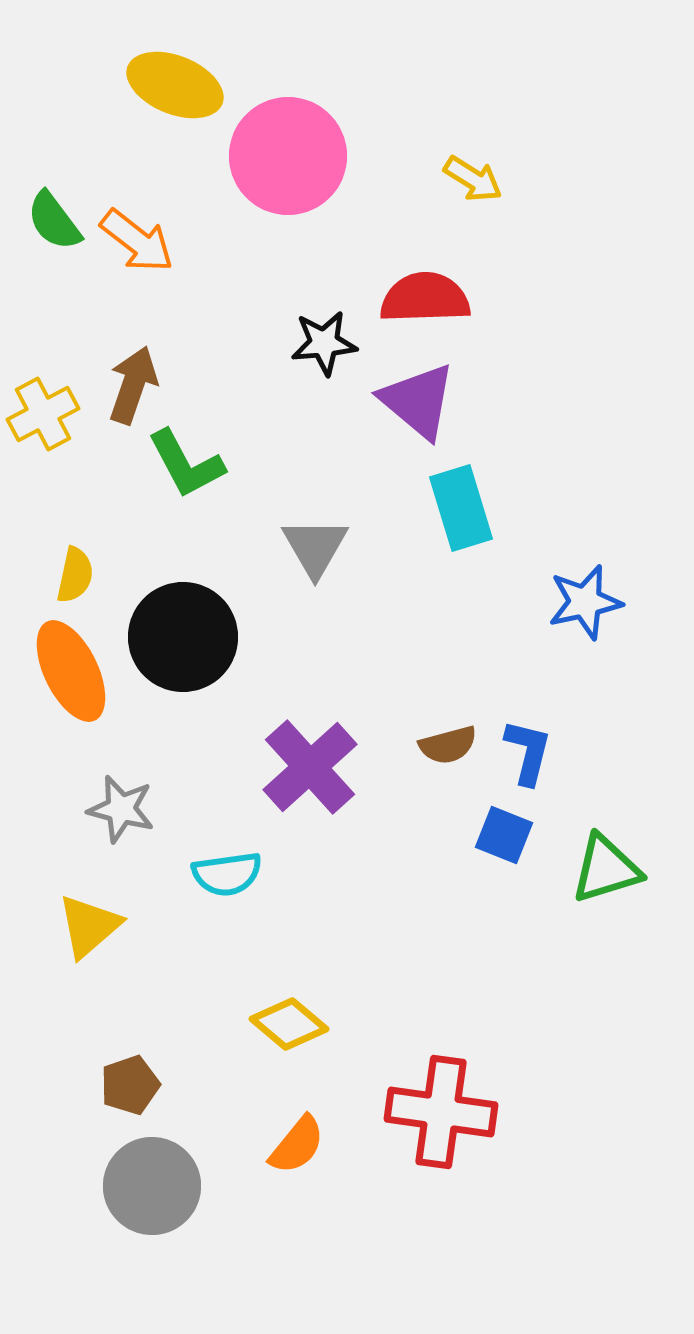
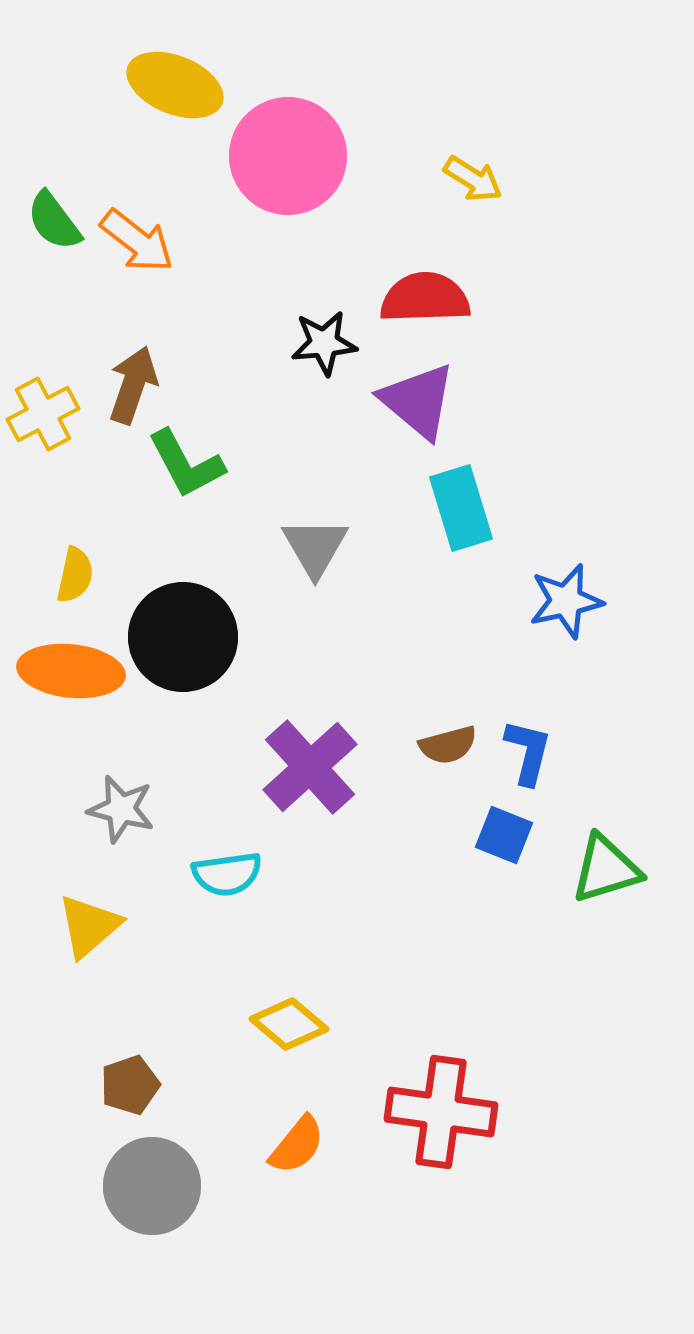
blue star: moved 19 px left, 1 px up
orange ellipse: rotated 58 degrees counterclockwise
